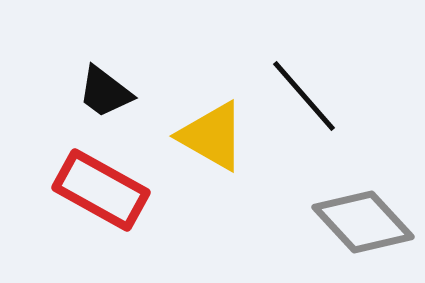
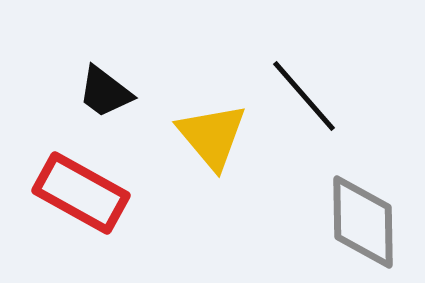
yellow triangle: rotated 20 degrees clockwise
red rectangle: moved 20 px left, 3 px down
gray diamond: rotated 42 degrees clockwise
